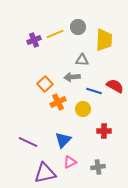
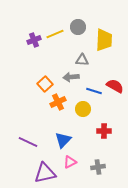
gray arrow: moved 1 px left
